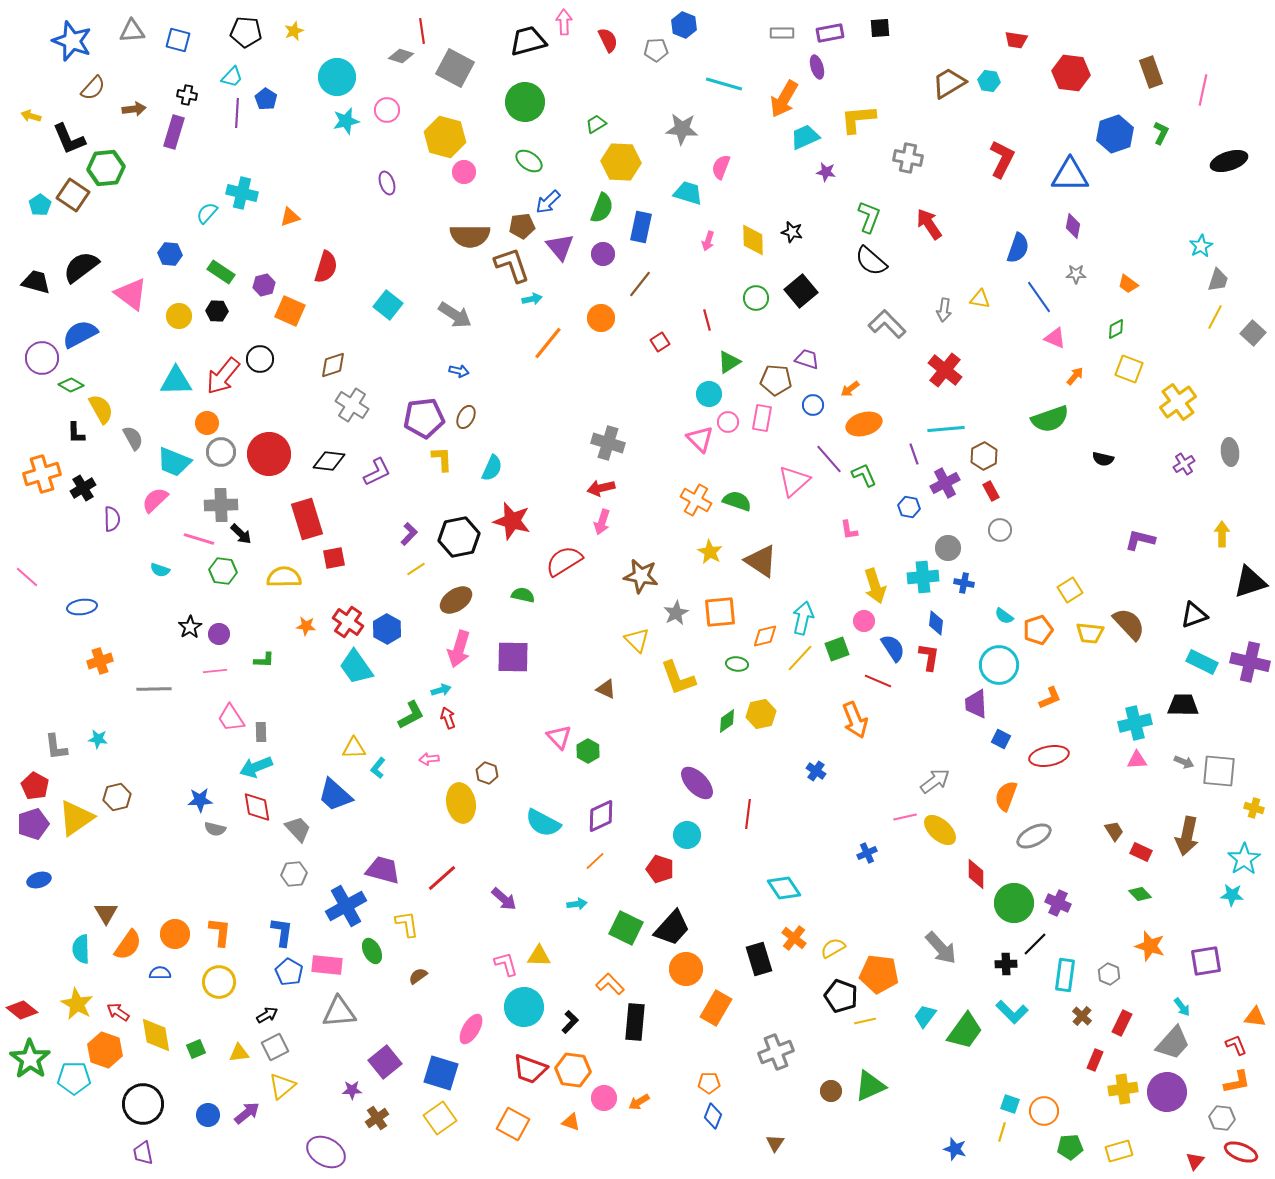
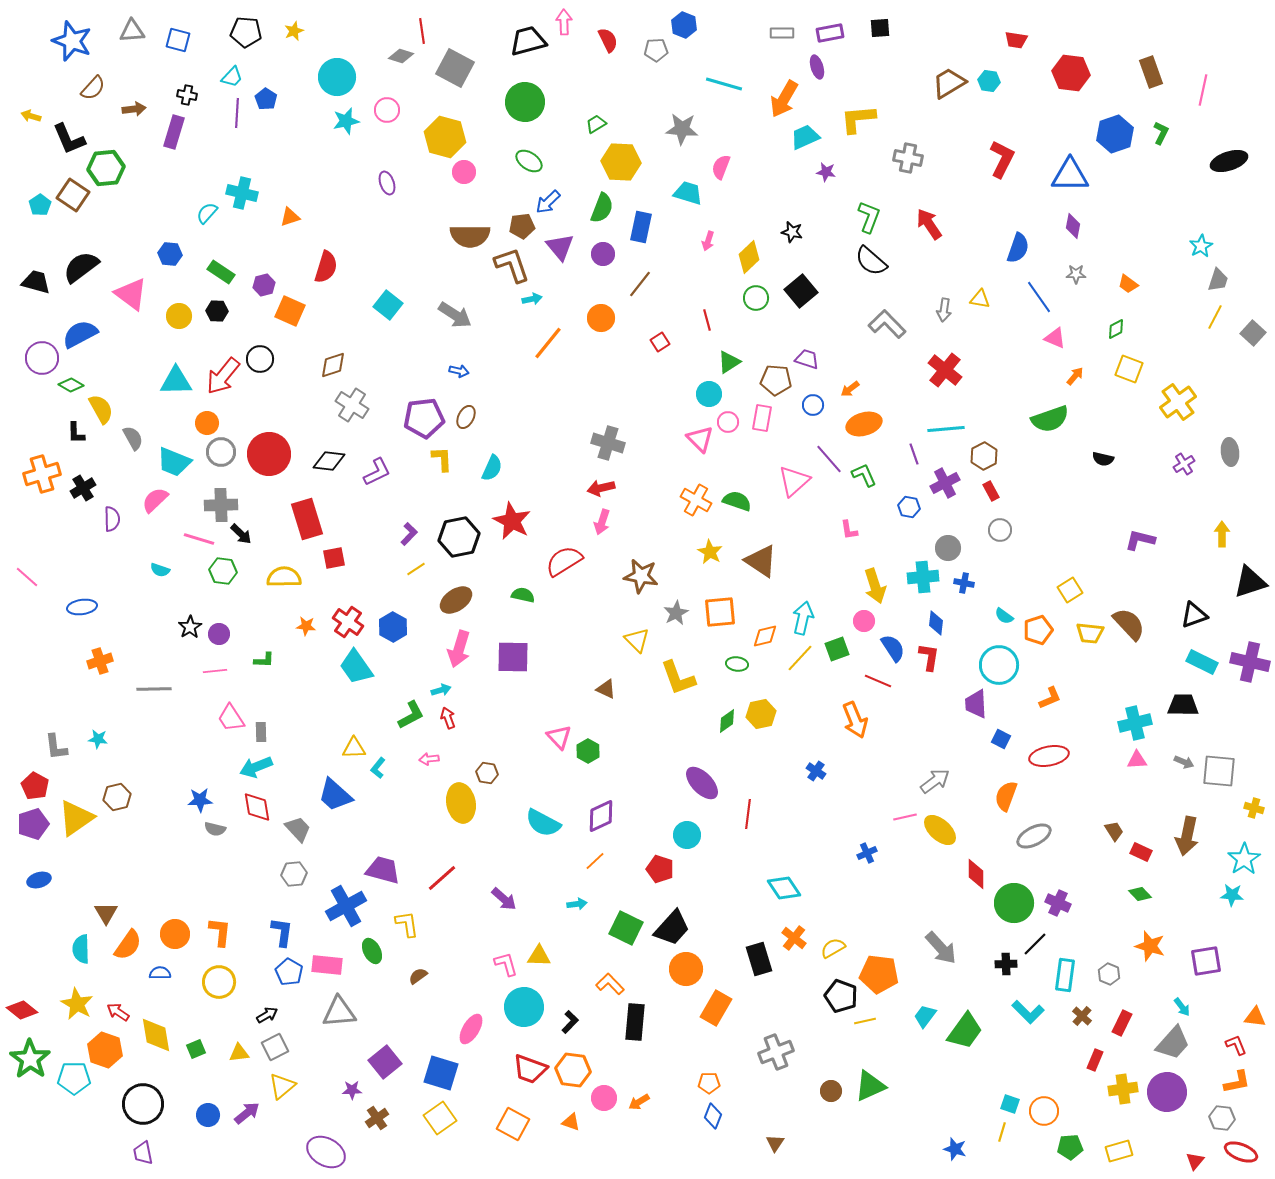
yellow diamond at (753, 240): moved 4 px left, 17 px down; rotated 48 degrees clockwise
red star at (512, 521): rotated 12 degrees clockwise
blue hexagon at (387, 629): moved 6 px right, 2 px up
brown hexagon at (487, 773): rotated 10 degrees counterclockwise
purple ellipse at (697, 783): moved 5 px right
cyan L-shape at (1012, 1012): moved 16 px right
